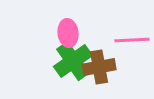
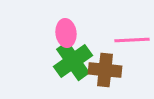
pink ellipse: moved 2 px left
brown cross: moved 6 px right, 3 px down; rotated 16 degrees clockwise
